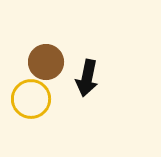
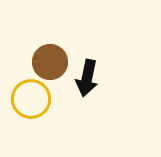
brown circle: moved 4 px right
